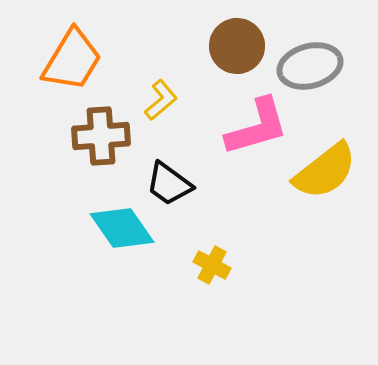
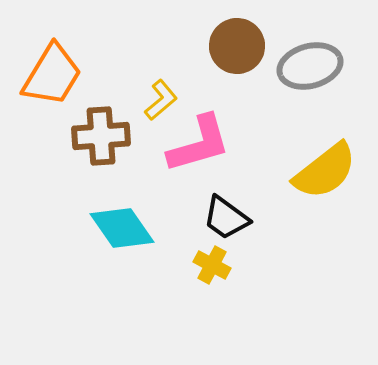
orange trapezoid: moved 20 px left, 15 px down
pink L-shape: moved 58 px left, 17 px down
black trapezoid: moved 57 px right, 34 px down
